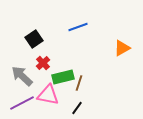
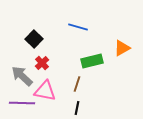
blue line: rotated 36 degrees clockwise
black square: rotated 12 degrees counterclockwise
red cross: moved 1 px left
green rectangle: moved 29 px right, 16 px up
brown line: moved 2 px left, 1 px down
pink triangle: moved 3 px left, 4 px up
purple line: rotated 30 degrees clockwise
black line: rotated 24 degrees counterclockwise
